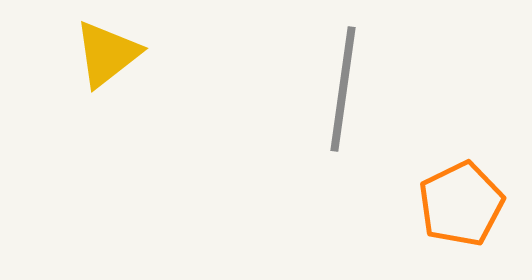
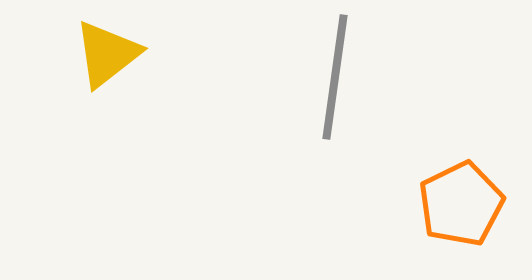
gray line: moved 8 px left, 12 px up
